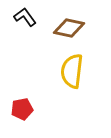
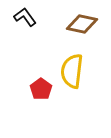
brown diamond: moved 13 px right, 4 px up
red pentagon: moved 19 px right, 20 px up; rotated 25 degrees counterclockwise
